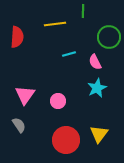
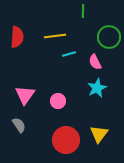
yellow line: moved 12 px down
